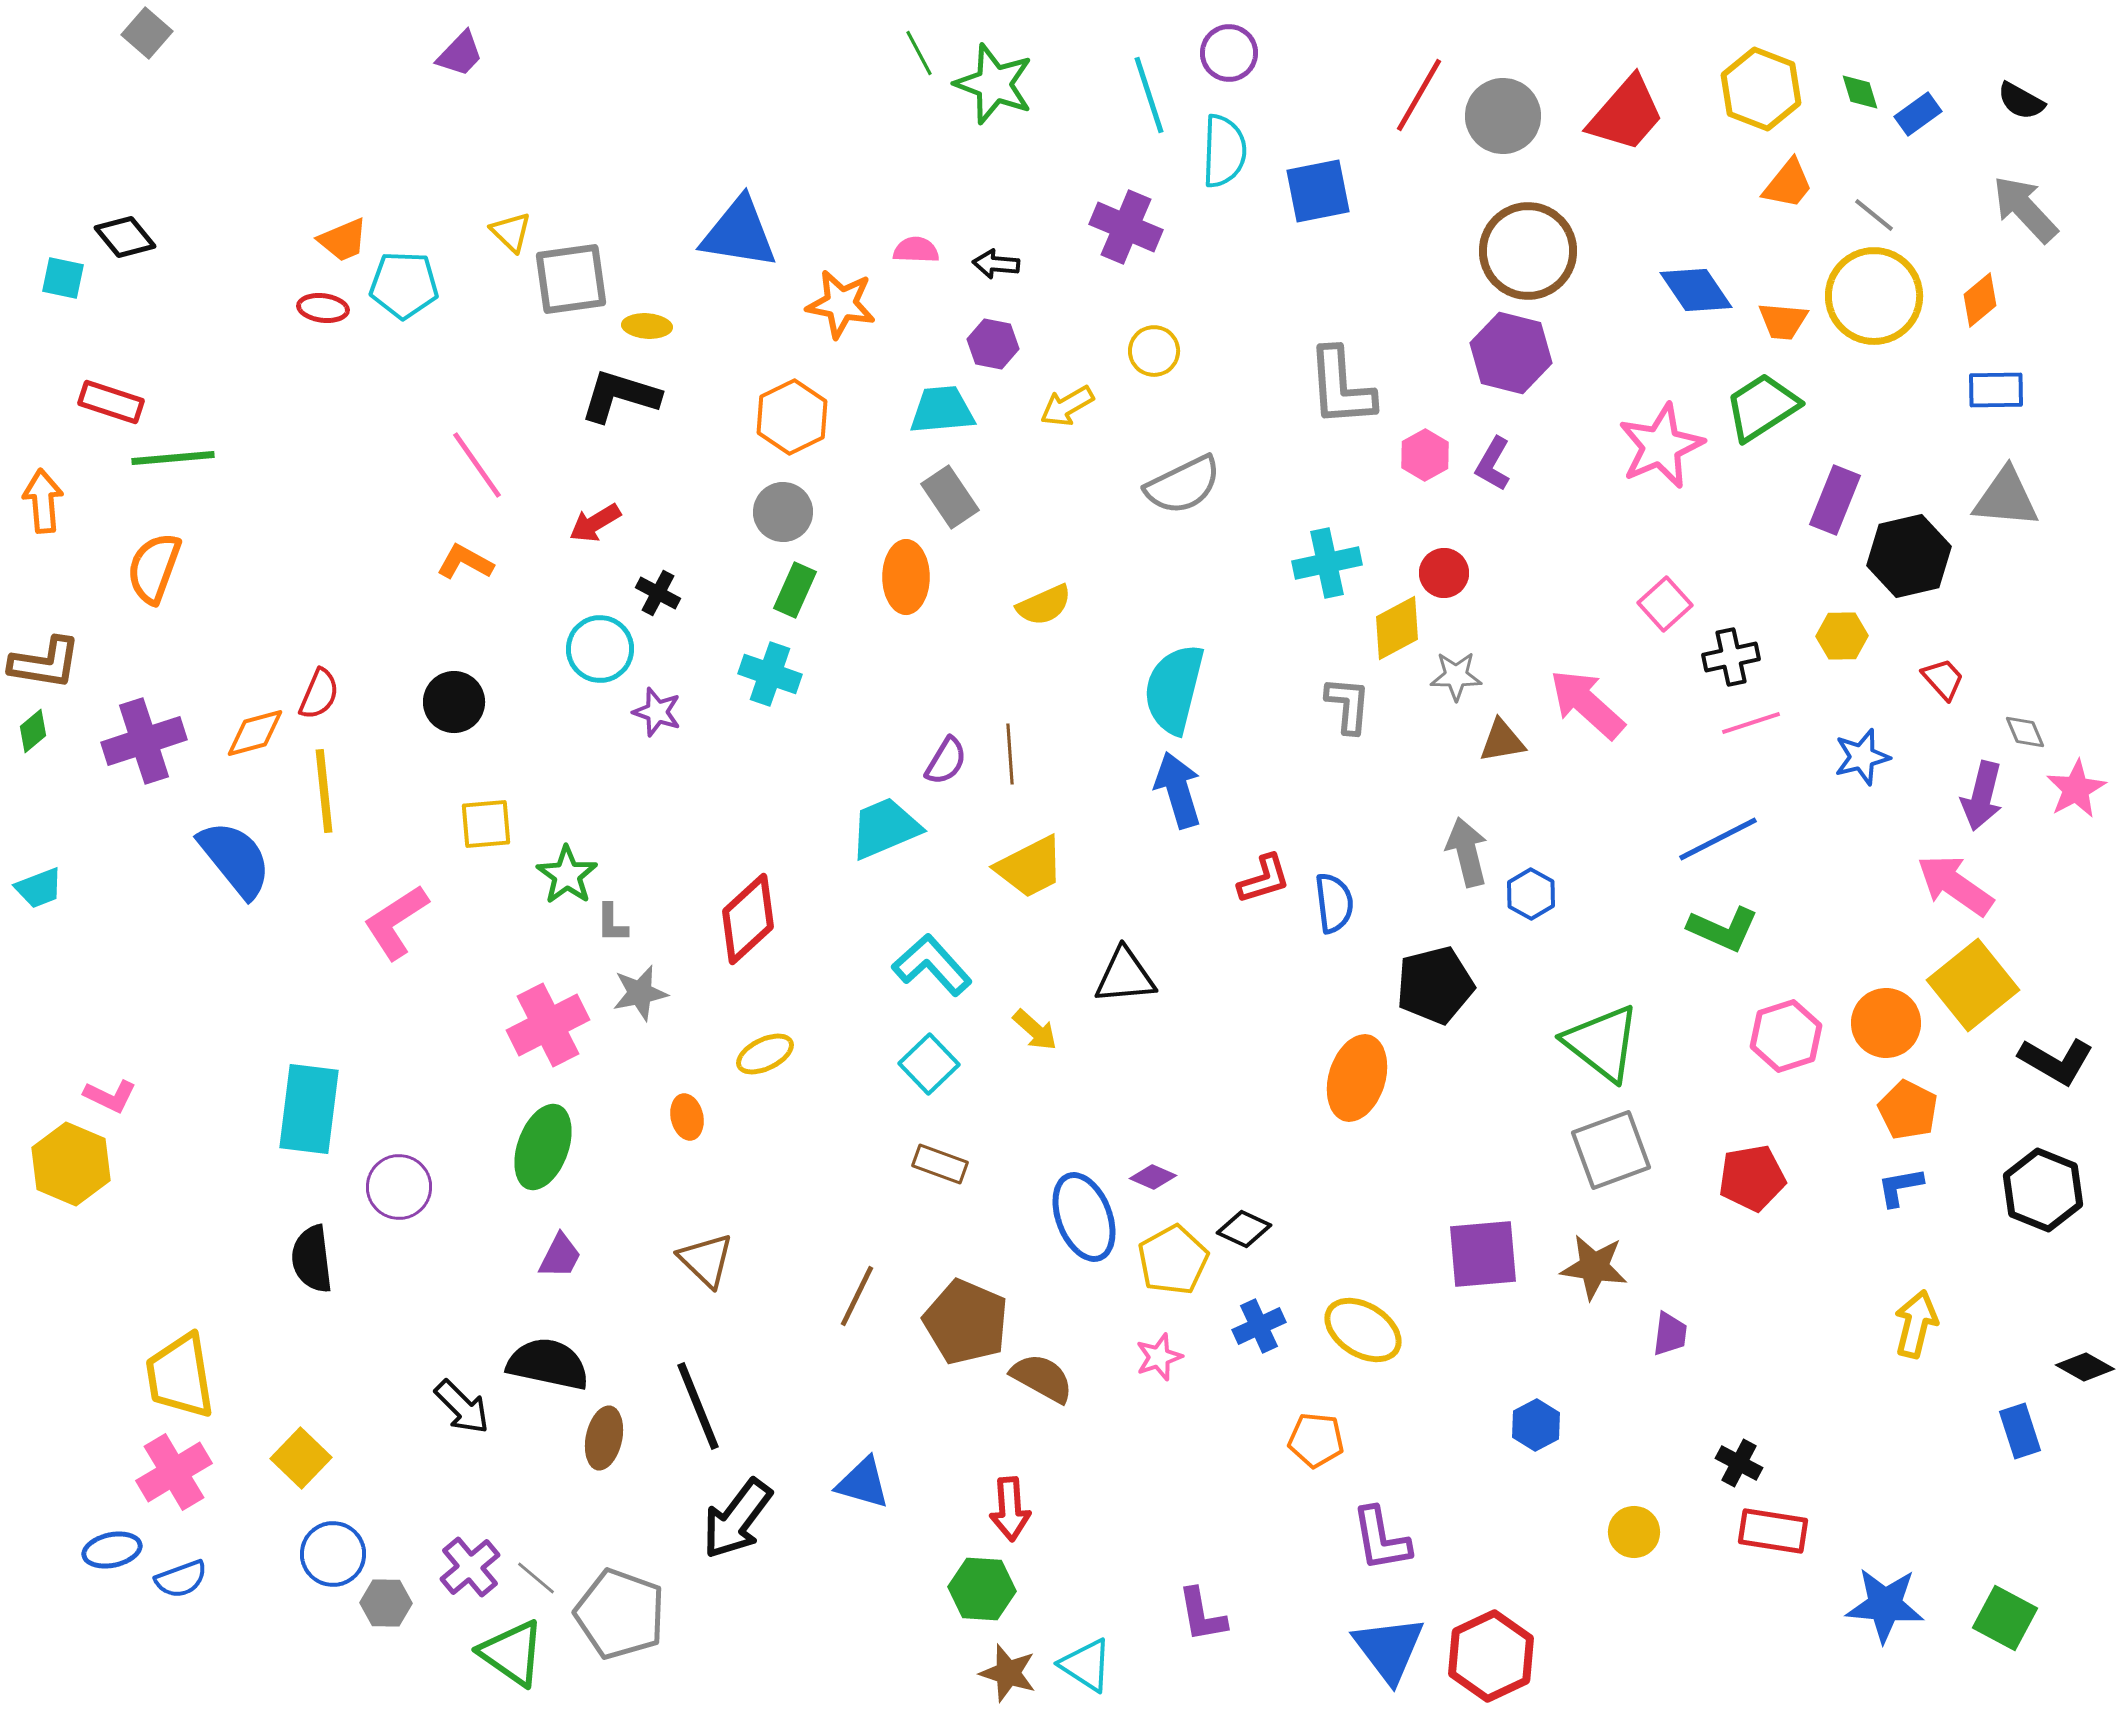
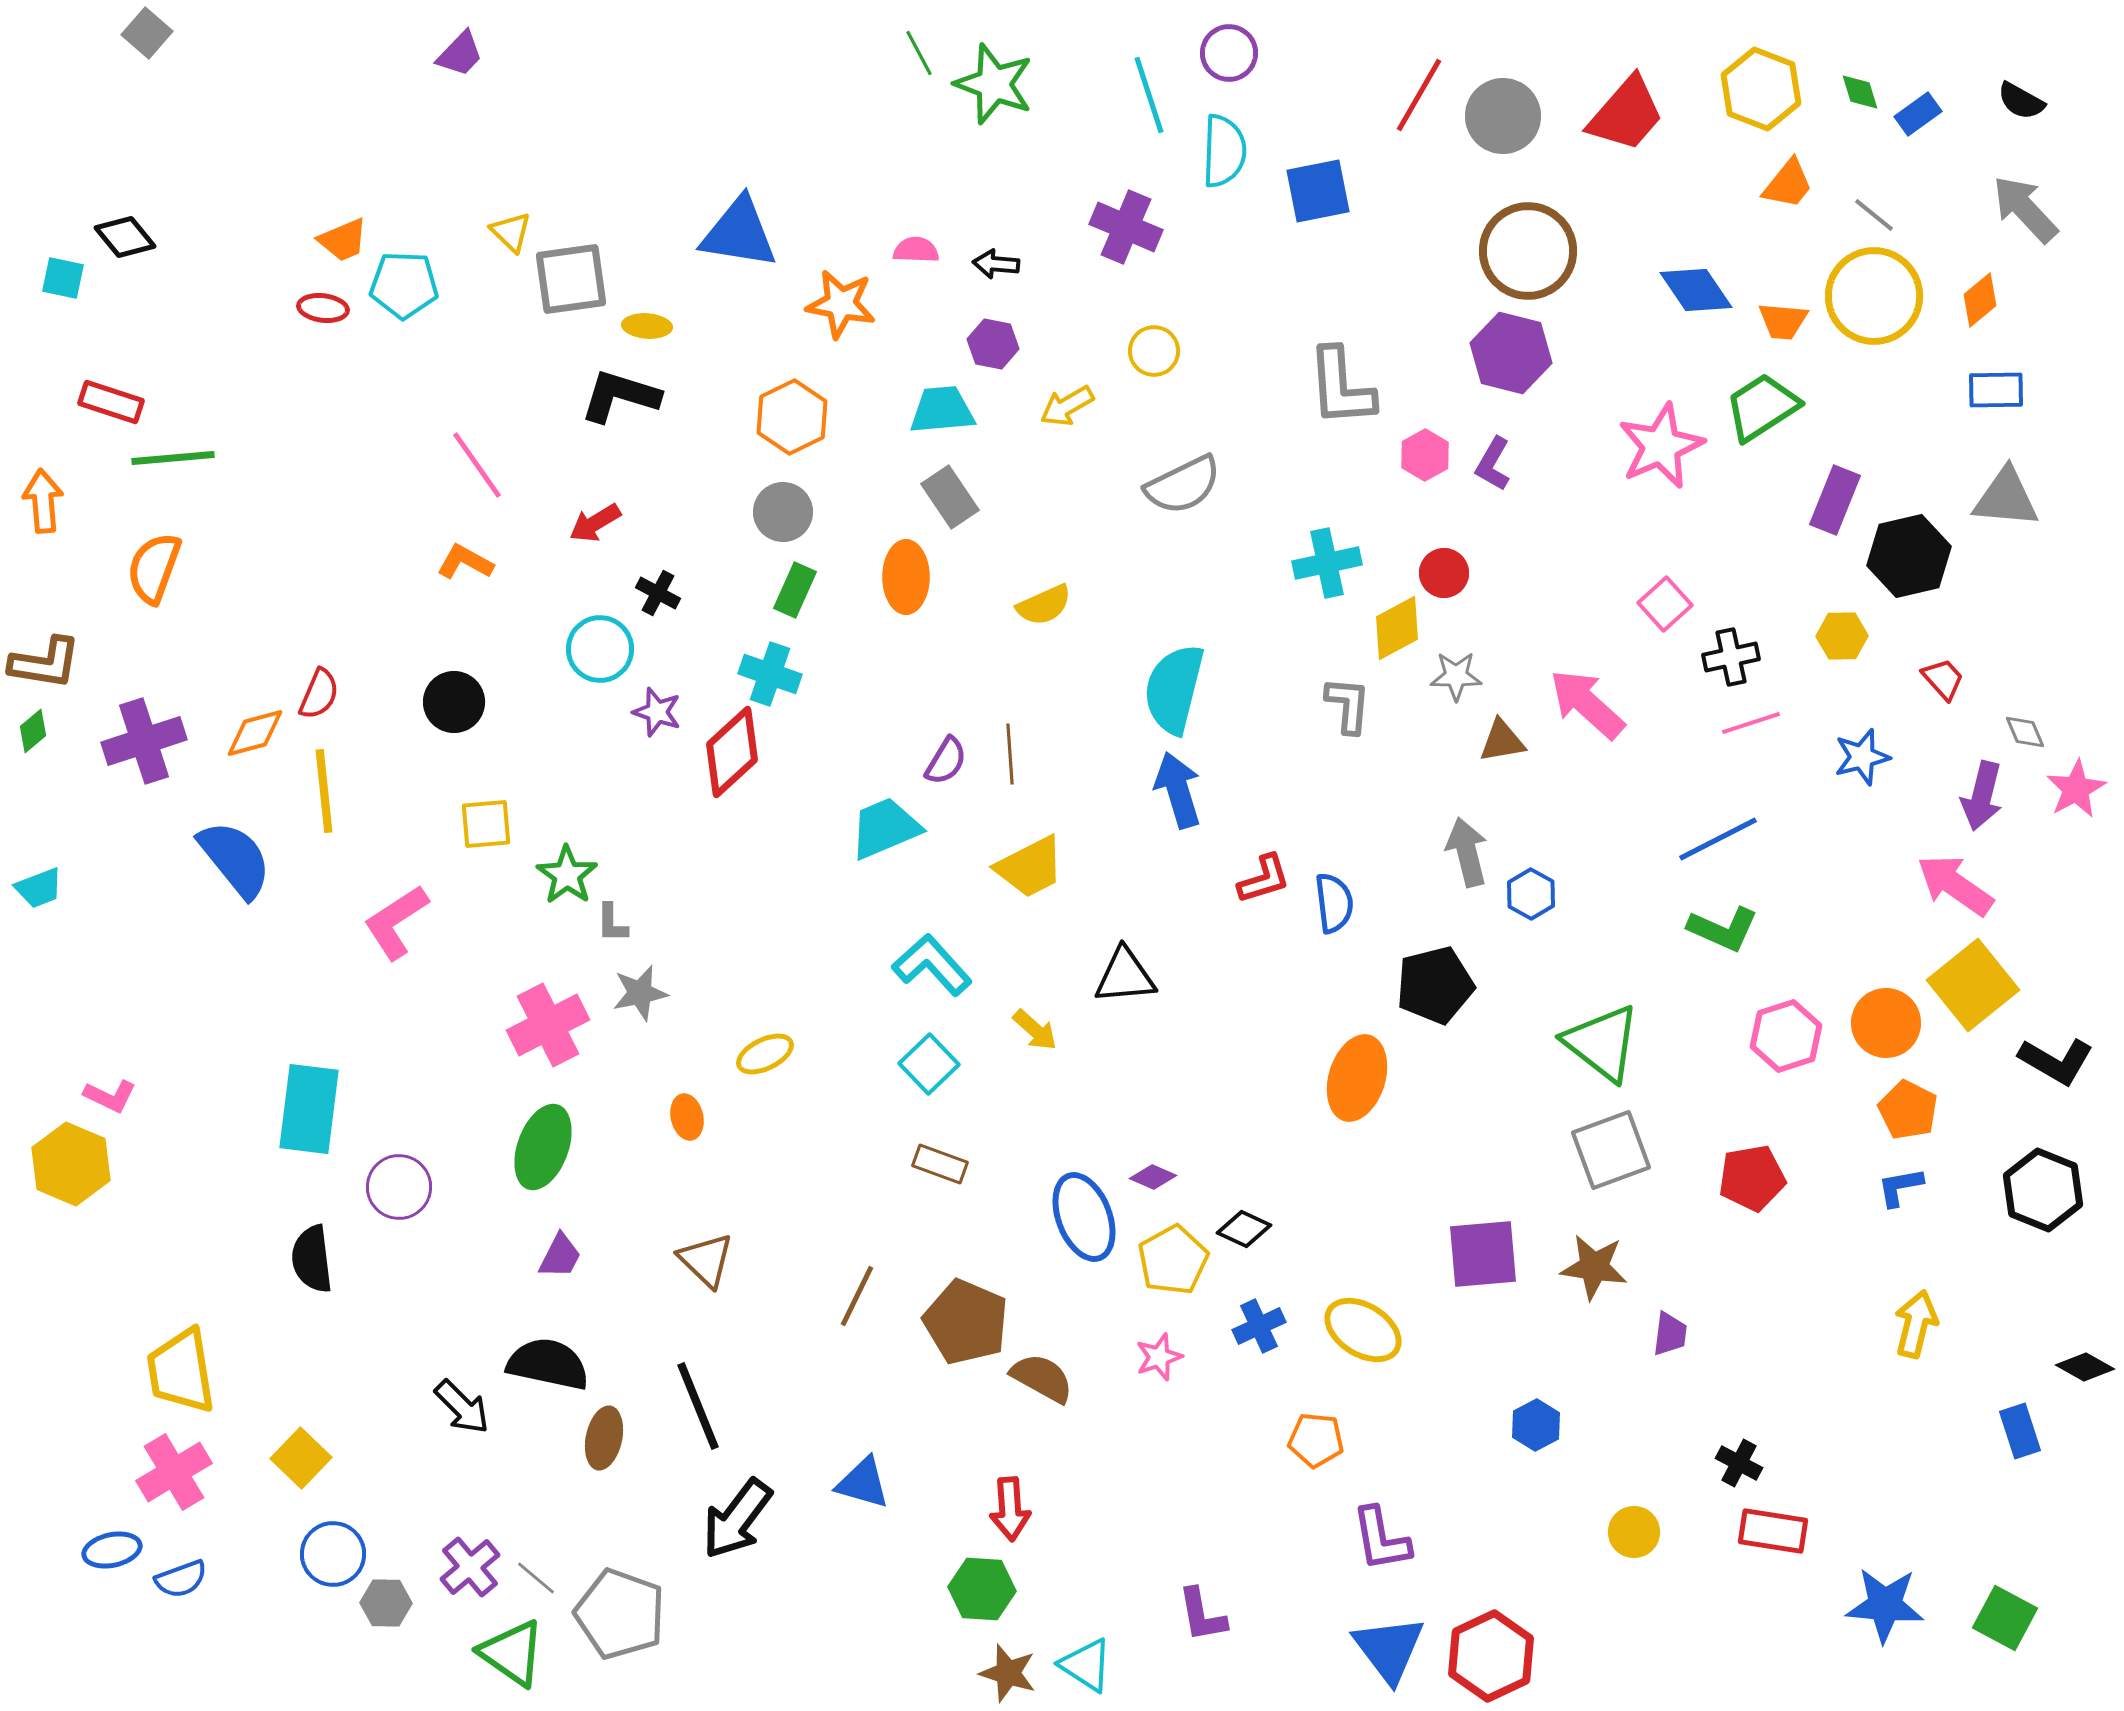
red diamond at (748, 919): moved 16 px left, 167 px up
yellow trapezoid at (180, 1376): moved 1 px right, 5 px up
